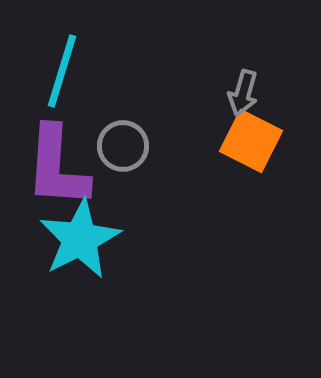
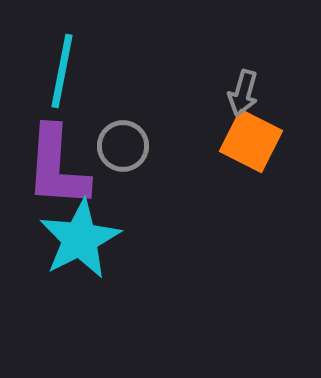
cyan line: rotated 6 degrees counterclockwise
